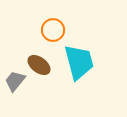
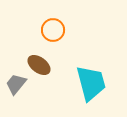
cyan trapezoid: moved 12 px right, 21 px down
gray trapezoid: moved 1 px right, 3 px down
